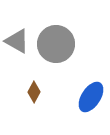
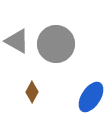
brown diamond: moved 2 px left
